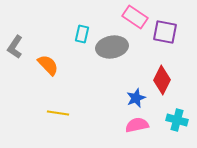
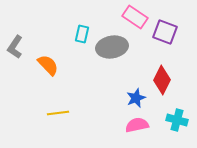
purple square: rotated 10 degrees clockwise
yellow line: rotated 15 degrees counterclockwise
